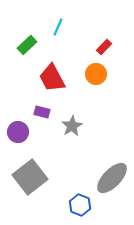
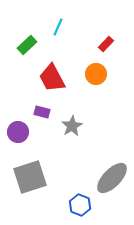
red rectangle: moved 2 px right, 3 px up
gray square: rotated 20 degrees clockwise
